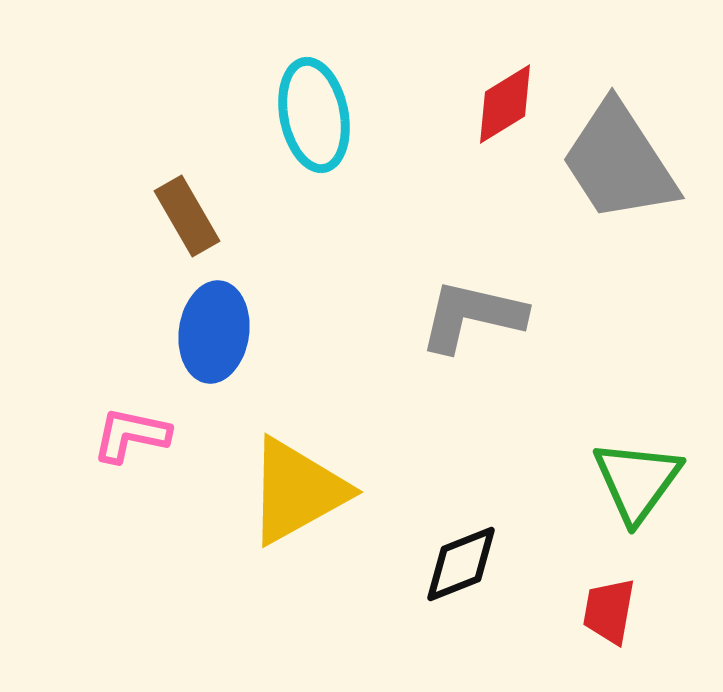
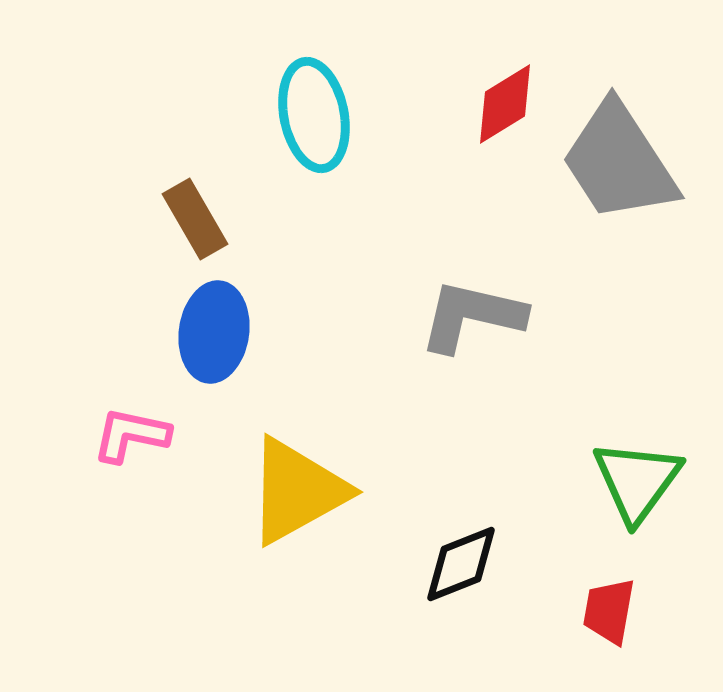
brown rectangle: moved 8 px right, 3 px down
